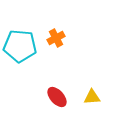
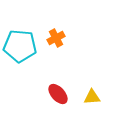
red ellipse: moved 1 px right, 3 px up
